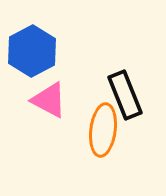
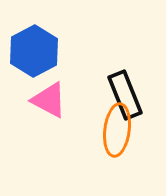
blue hexagon: moved 2 px right
orange ellipse: moved 14 px right
